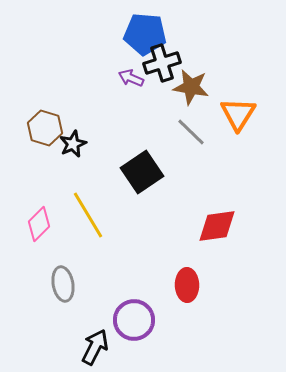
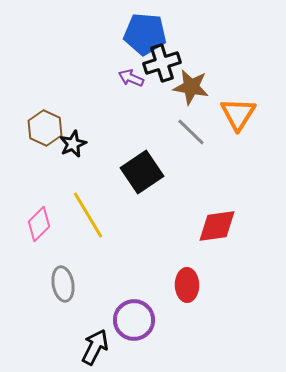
brown hexagon: rotated 8 degrees clockwise
